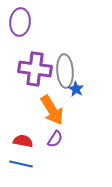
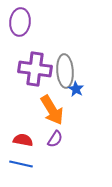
red semicircle: moved 1 px up
